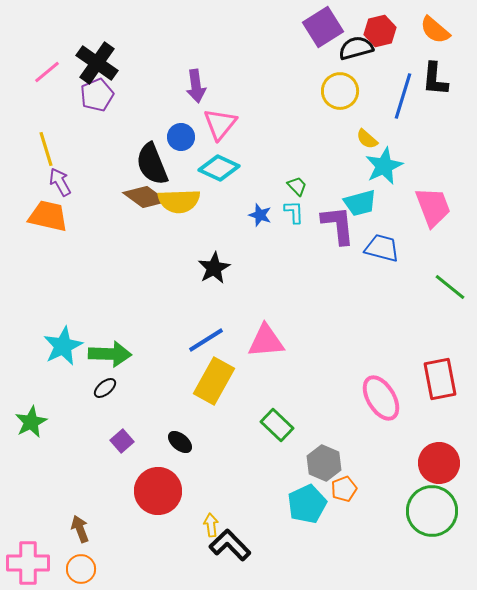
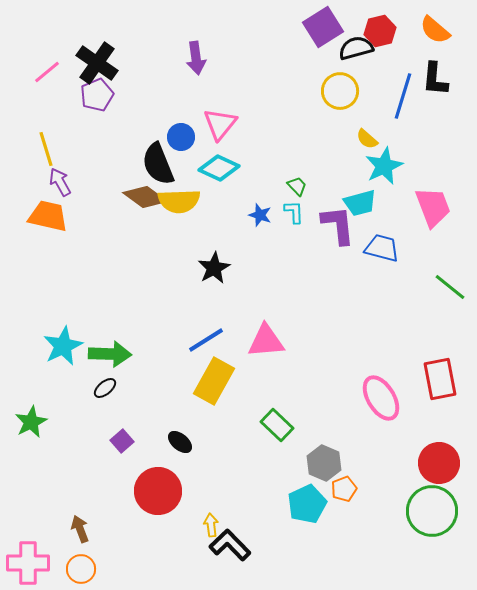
purple arrow at (196, 86): moved 28 px up
black semicircle at (152, 164): moved 6 px right
